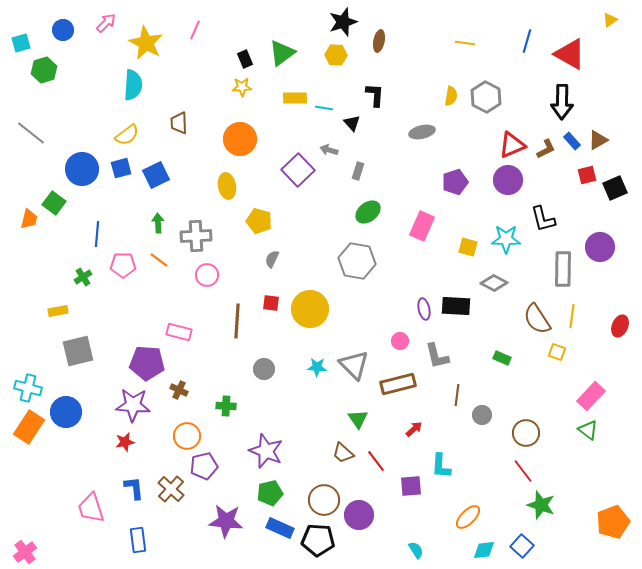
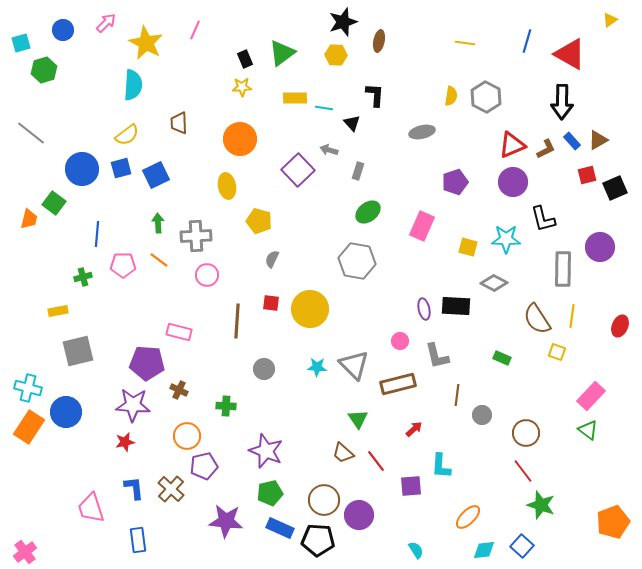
purple circle at (508, 180): moved 5 px right, 2 px down
green cross at (83, 277): rotated 18 degrees clockwise
